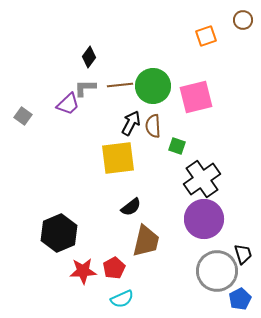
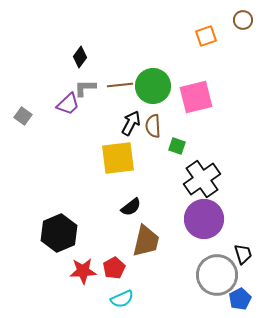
black diamond: moved 9 px left
gray circle: moved 4 px down
